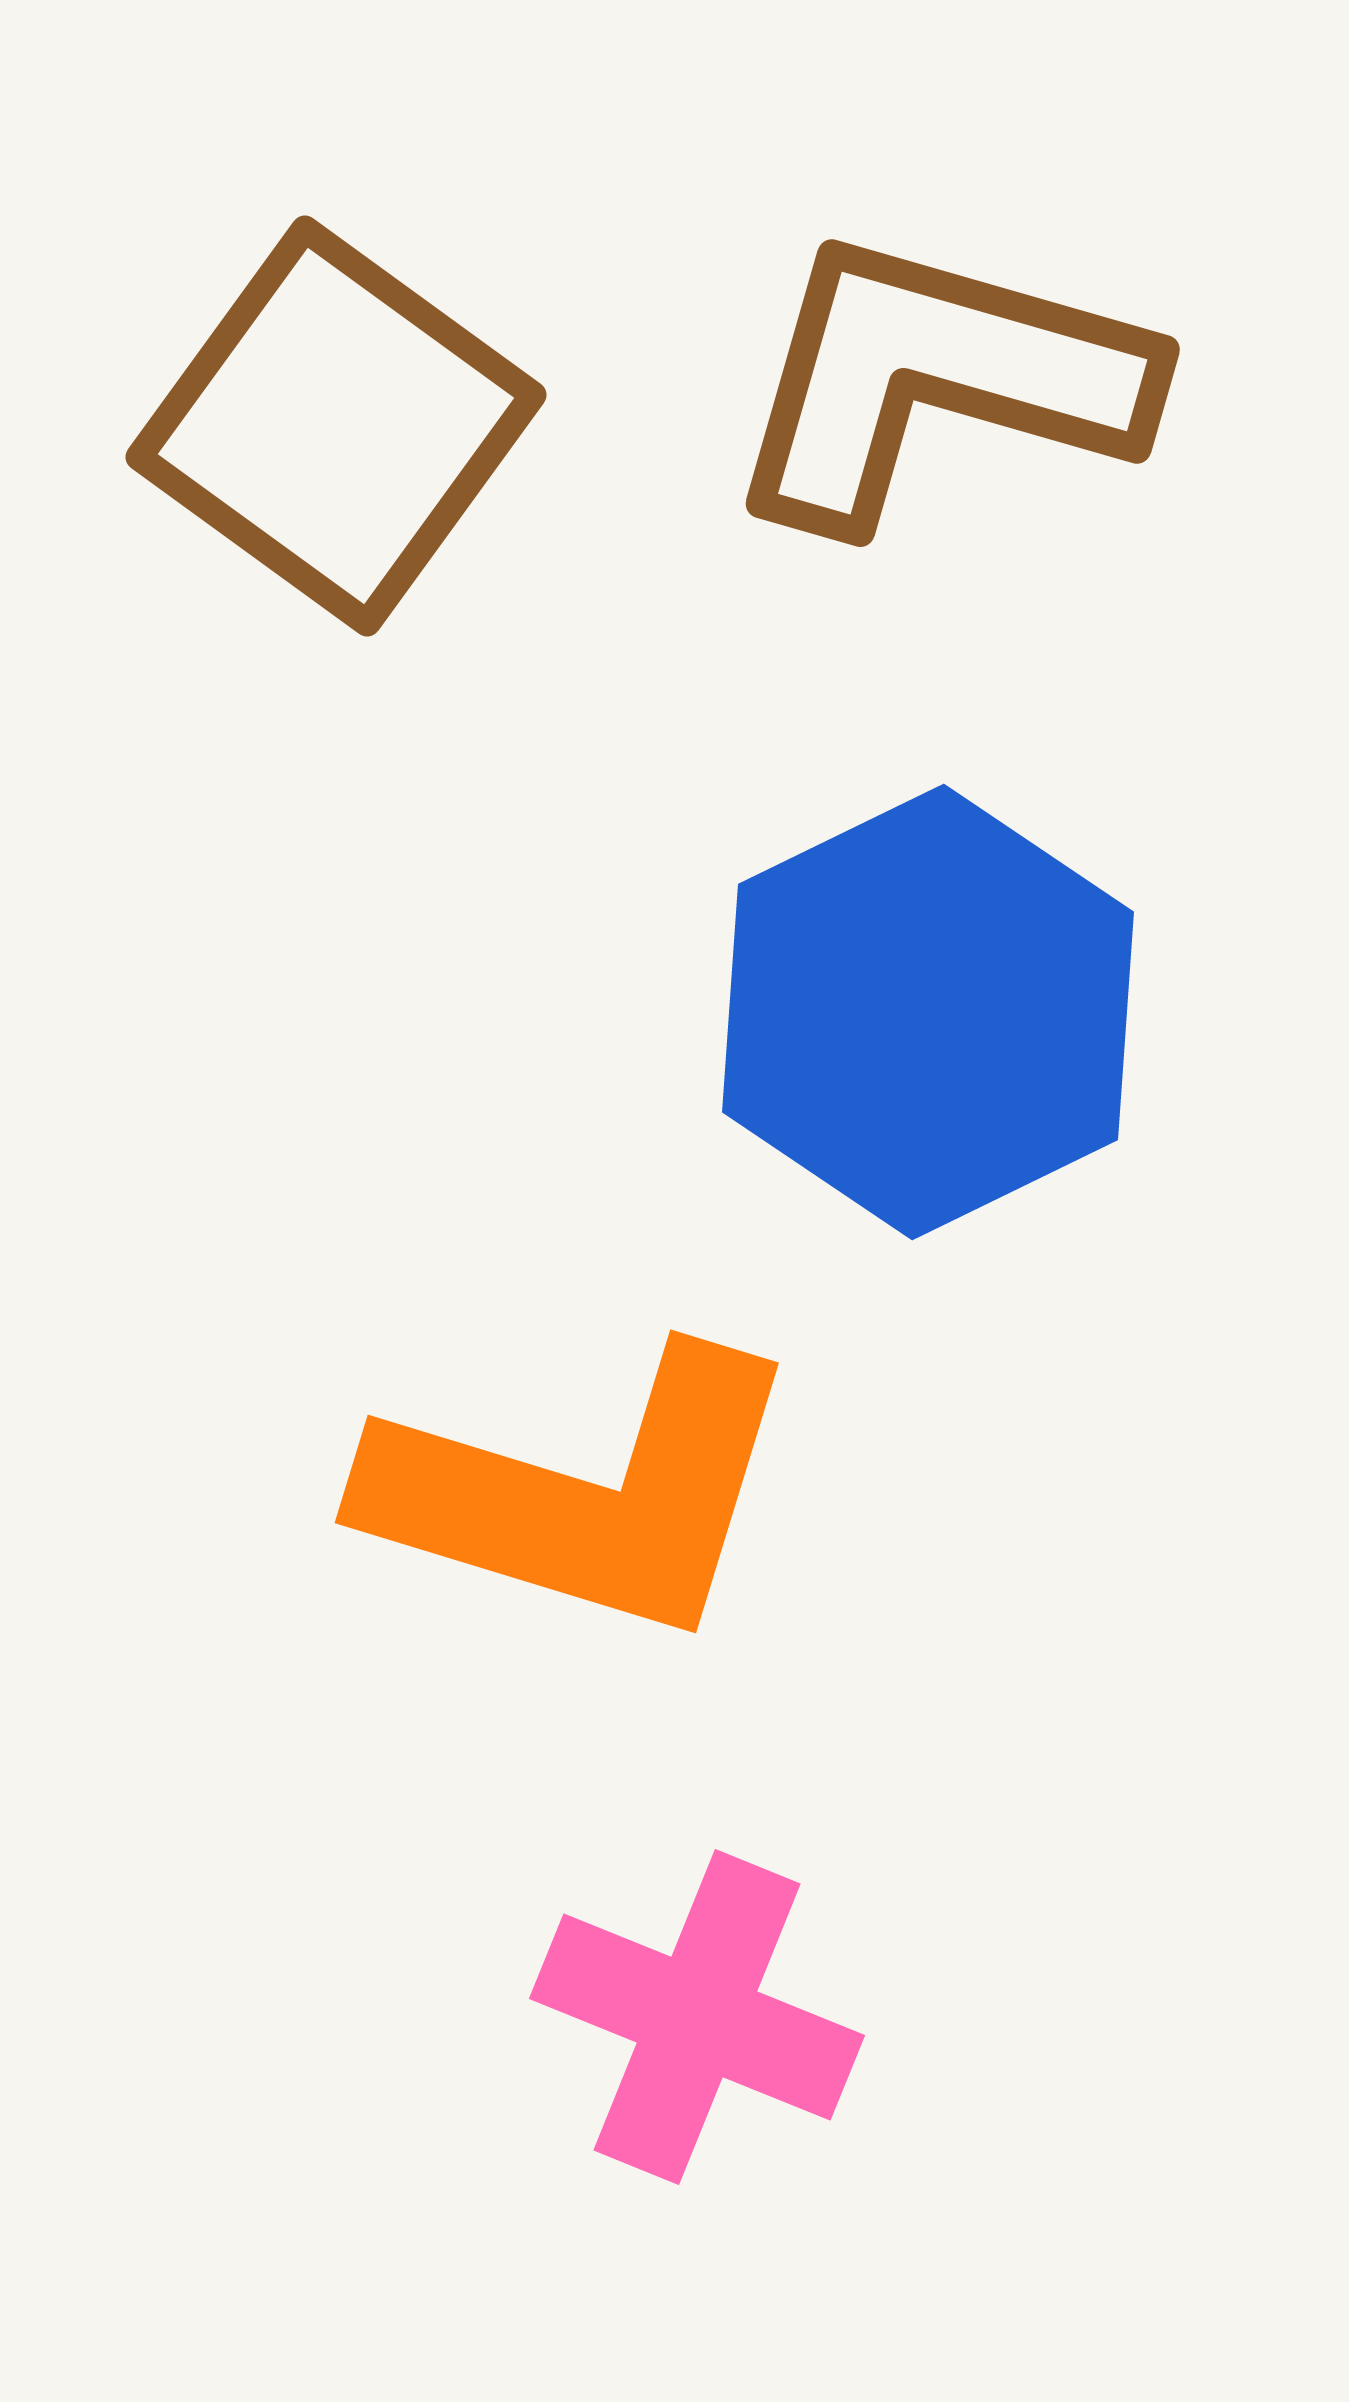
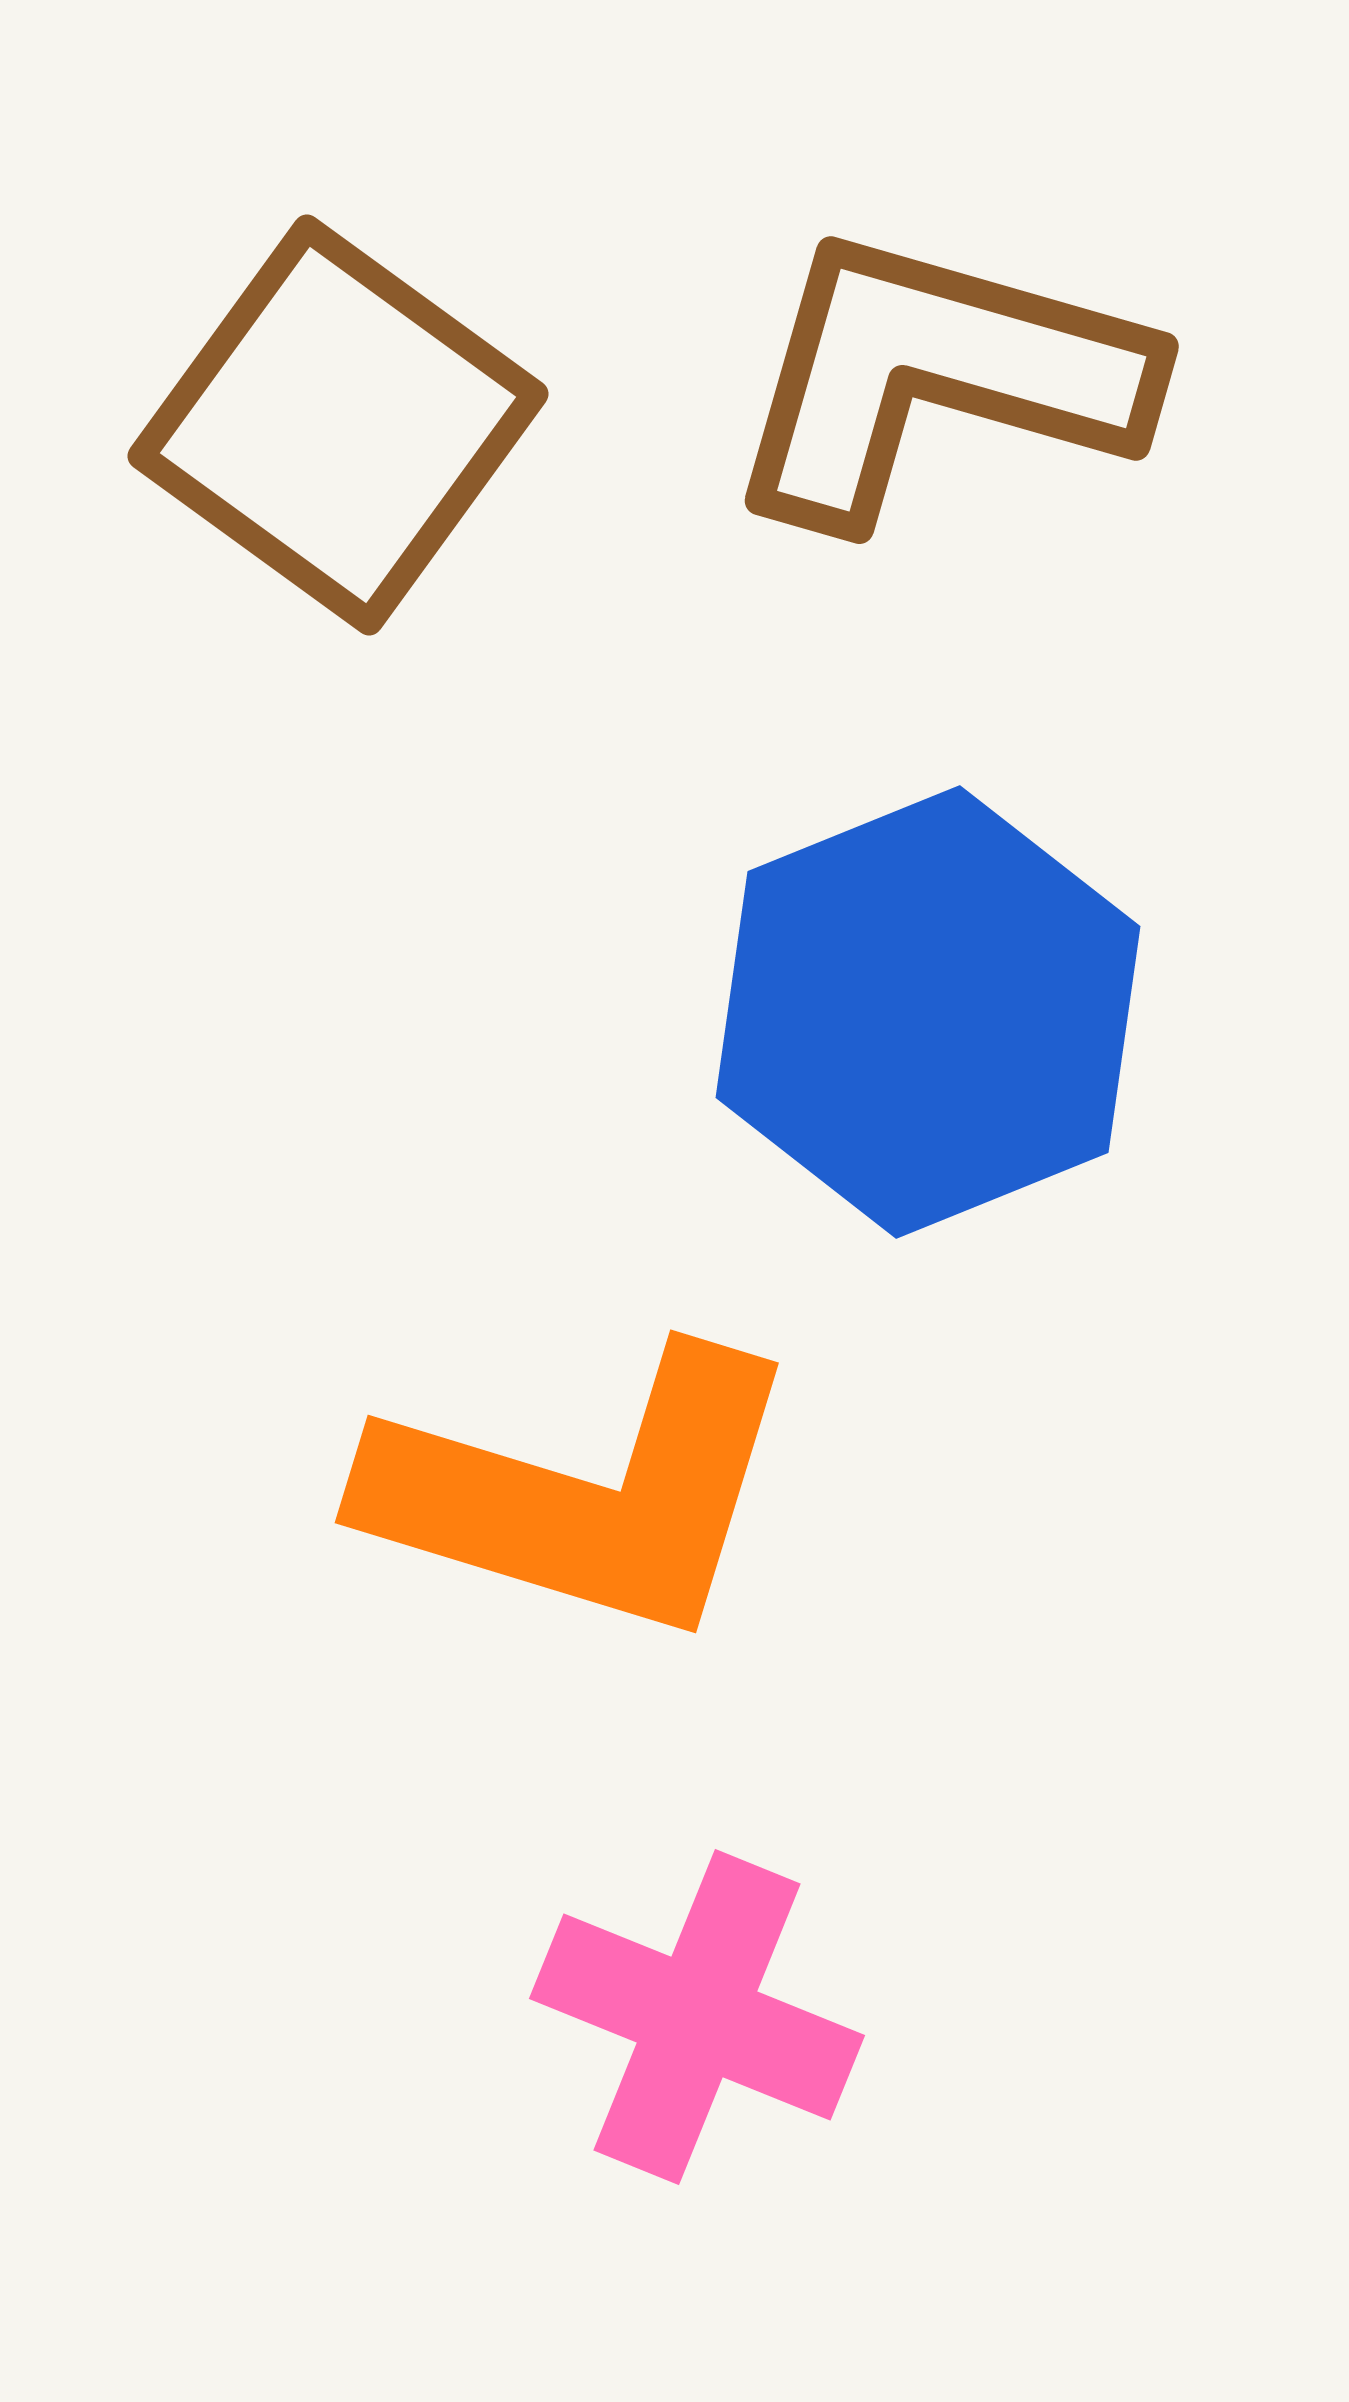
brown L-shape: moved 1 px left, 3 px up
brown square: moved 2 px right, 1 px up
blue hexagon: rotated 4 degrees clockwise
